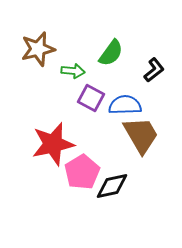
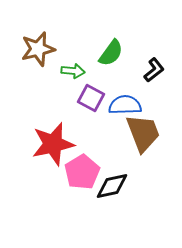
brown trapezoid: moved 2 px right, 2 px up; rotated 9 degrees clockwise
